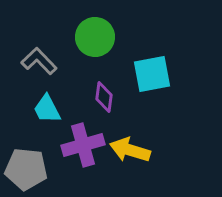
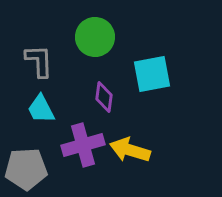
gray L-shape: rotated 42 degrees clockwise
cyan trapezoid: moved 6 px left
gray pentagon: rotated 9 degrees counterclockwise
